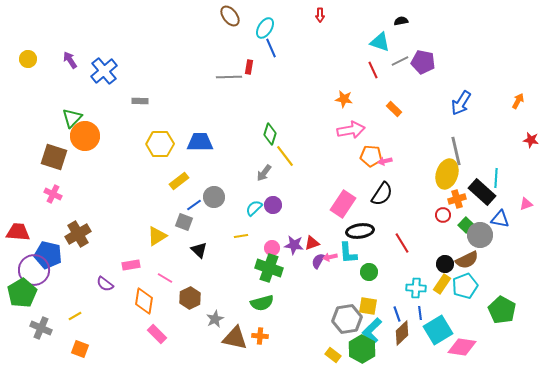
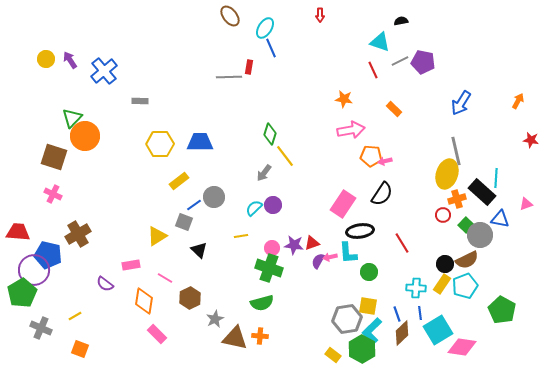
yellow circle at (28, 59): moved 18 px right
